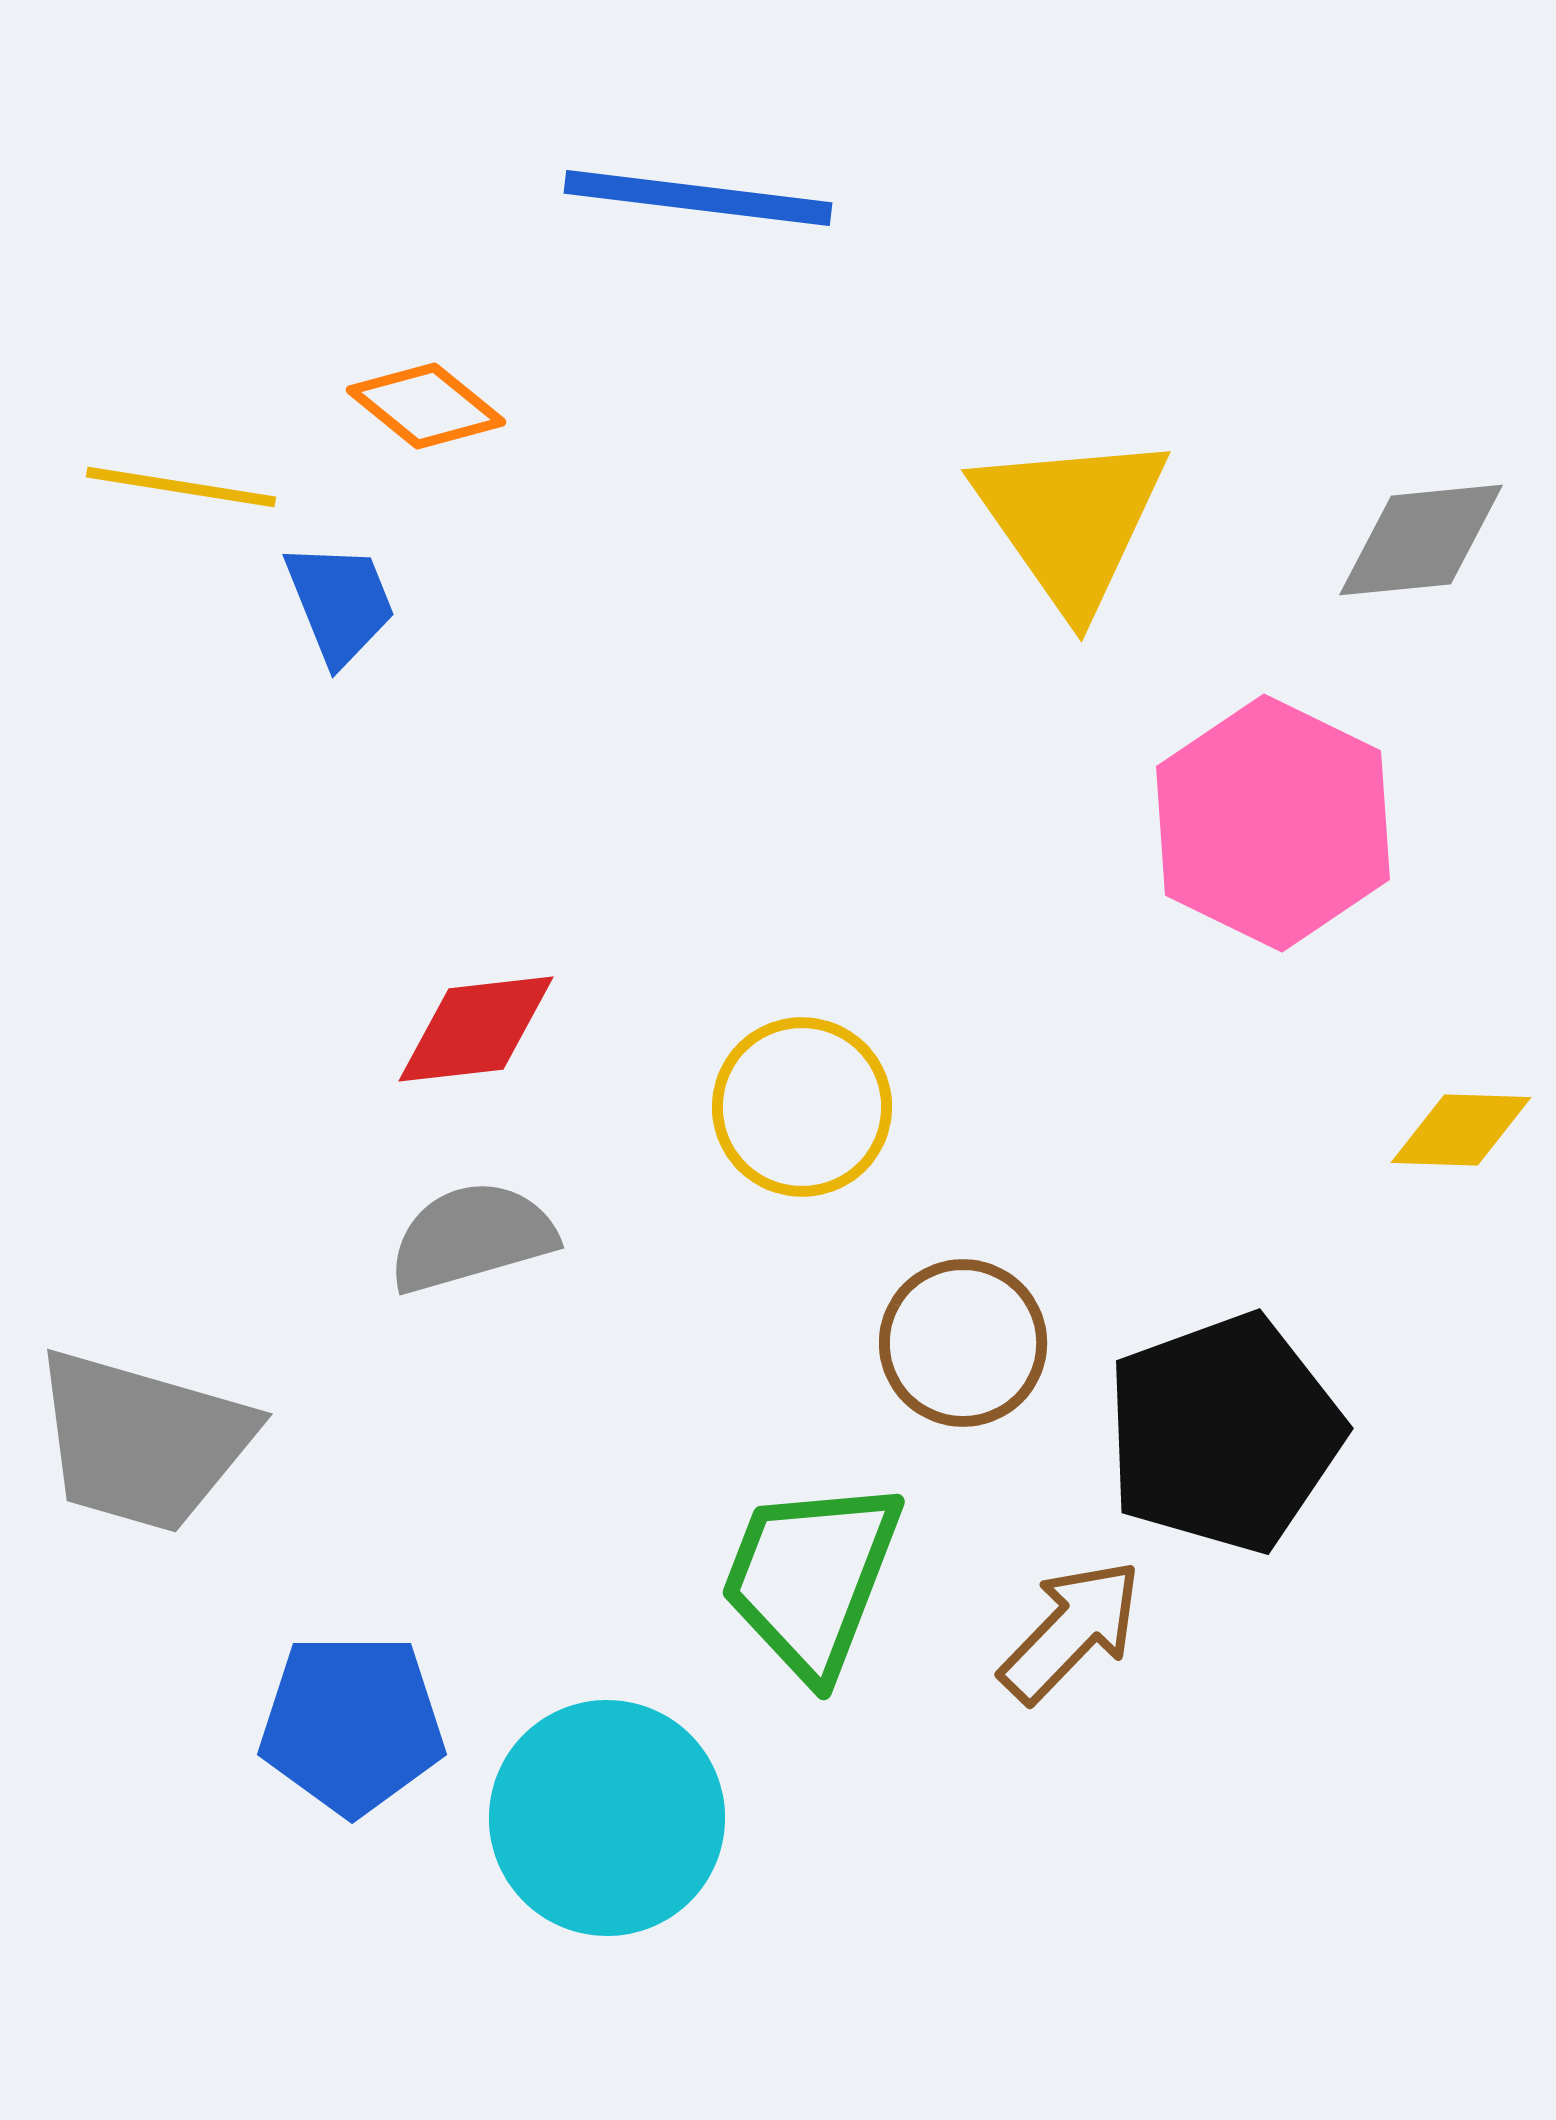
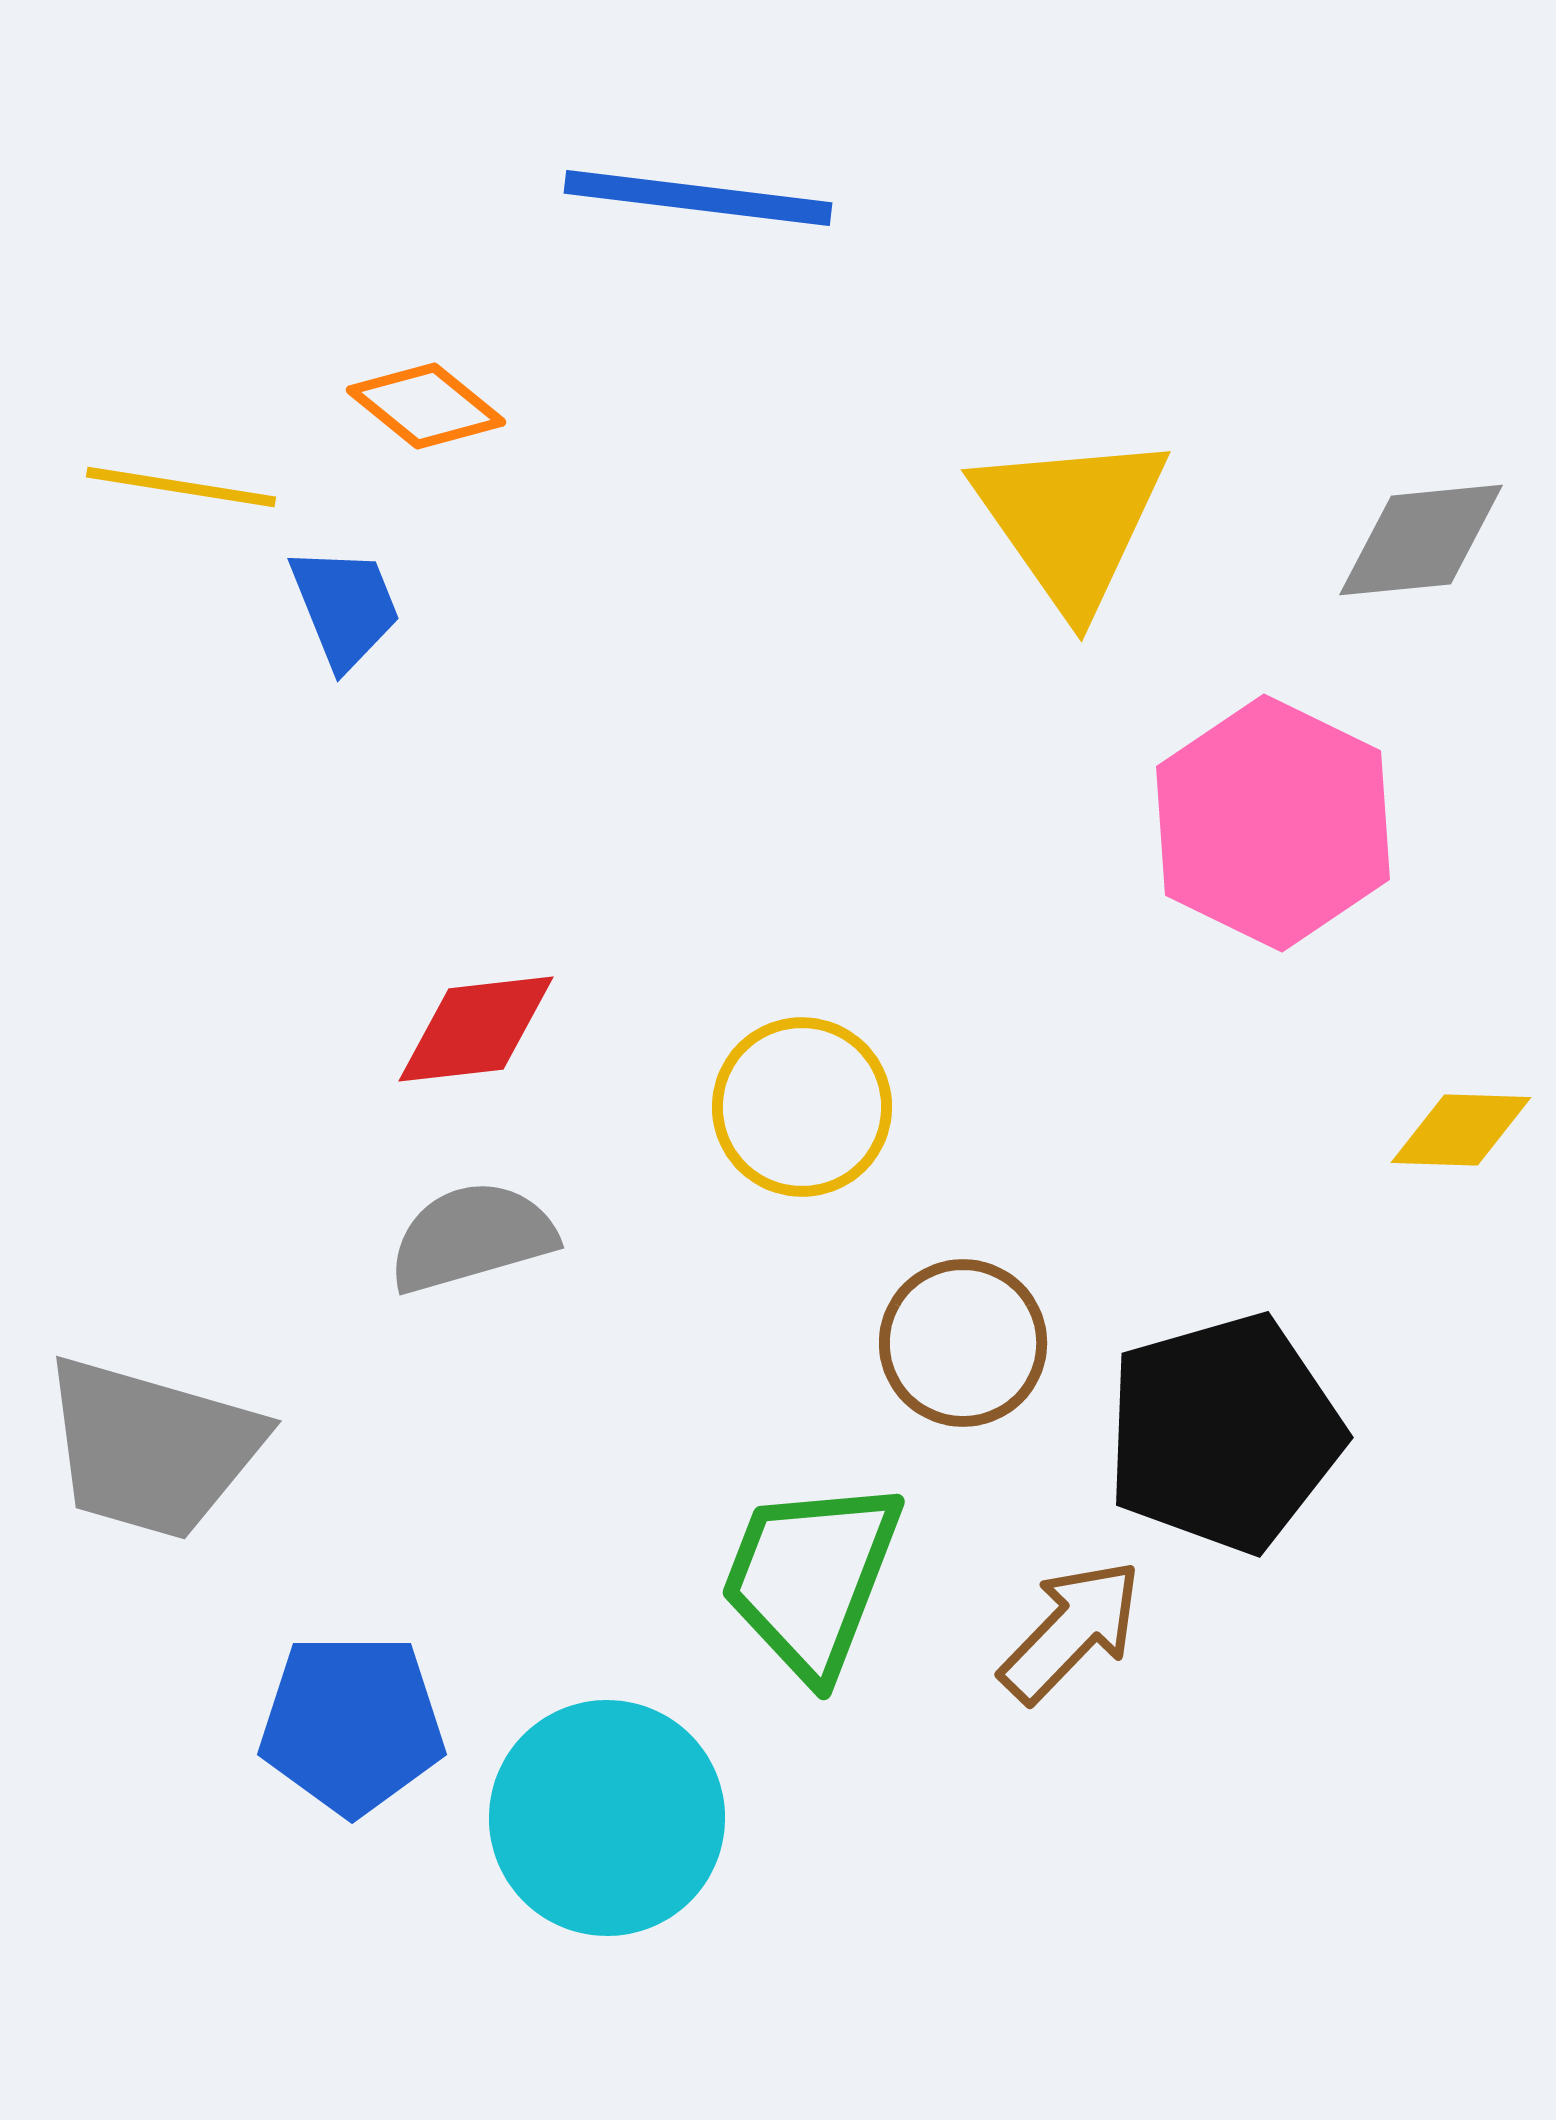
blue trapezoid: moved 5 px right, 4 px down
black pentagon: rotated 4 degrees clockwise
gray trapezoid: moved 9 px right, 7 px down
